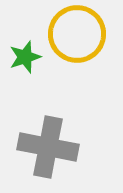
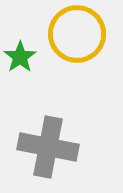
green star: moved 5 px left; rotated 16 degrees counterclockwise
